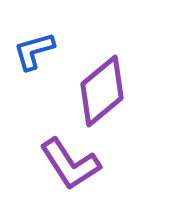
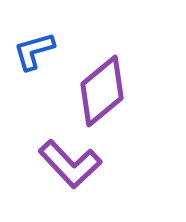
purple L-shape: rotated 10 degrees counterclockwise
